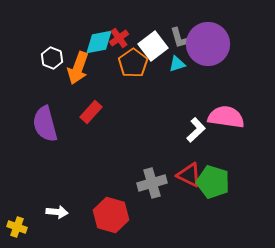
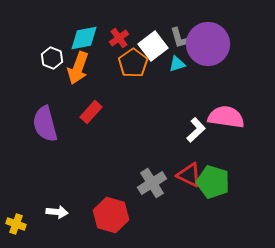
cyan diamond: moved 15 px left, 4 px up
gray cross: rotated 16 degrees counterclockwise
yellow cross: moved 1 px left, 3 px up
